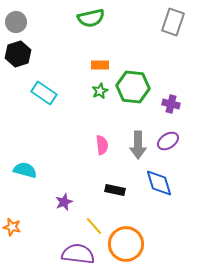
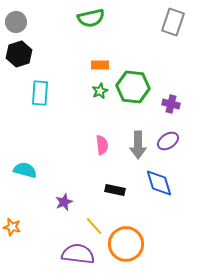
black hexagon: moved 1 px right
cyan rectangle: moved 4 px left; rotated 60 degrees clockwise
